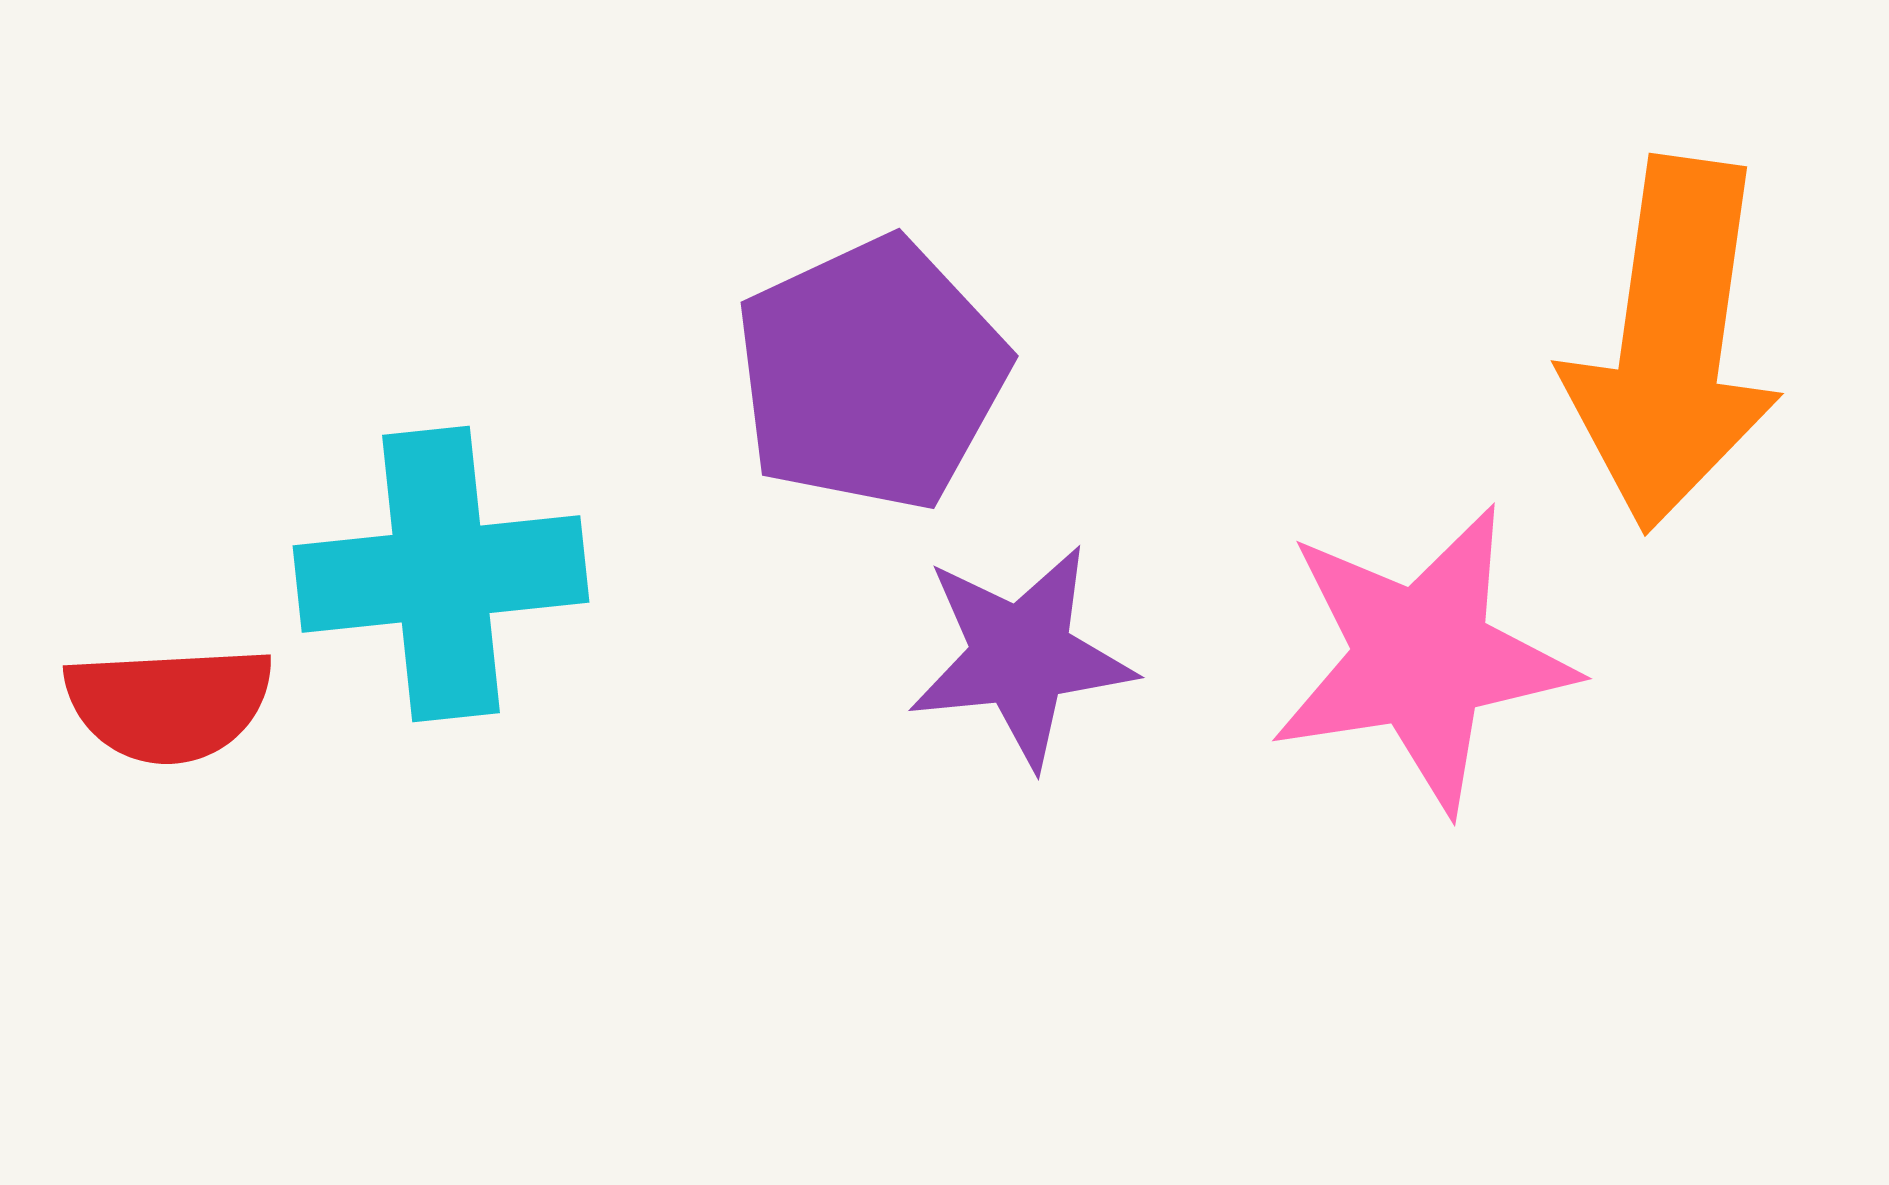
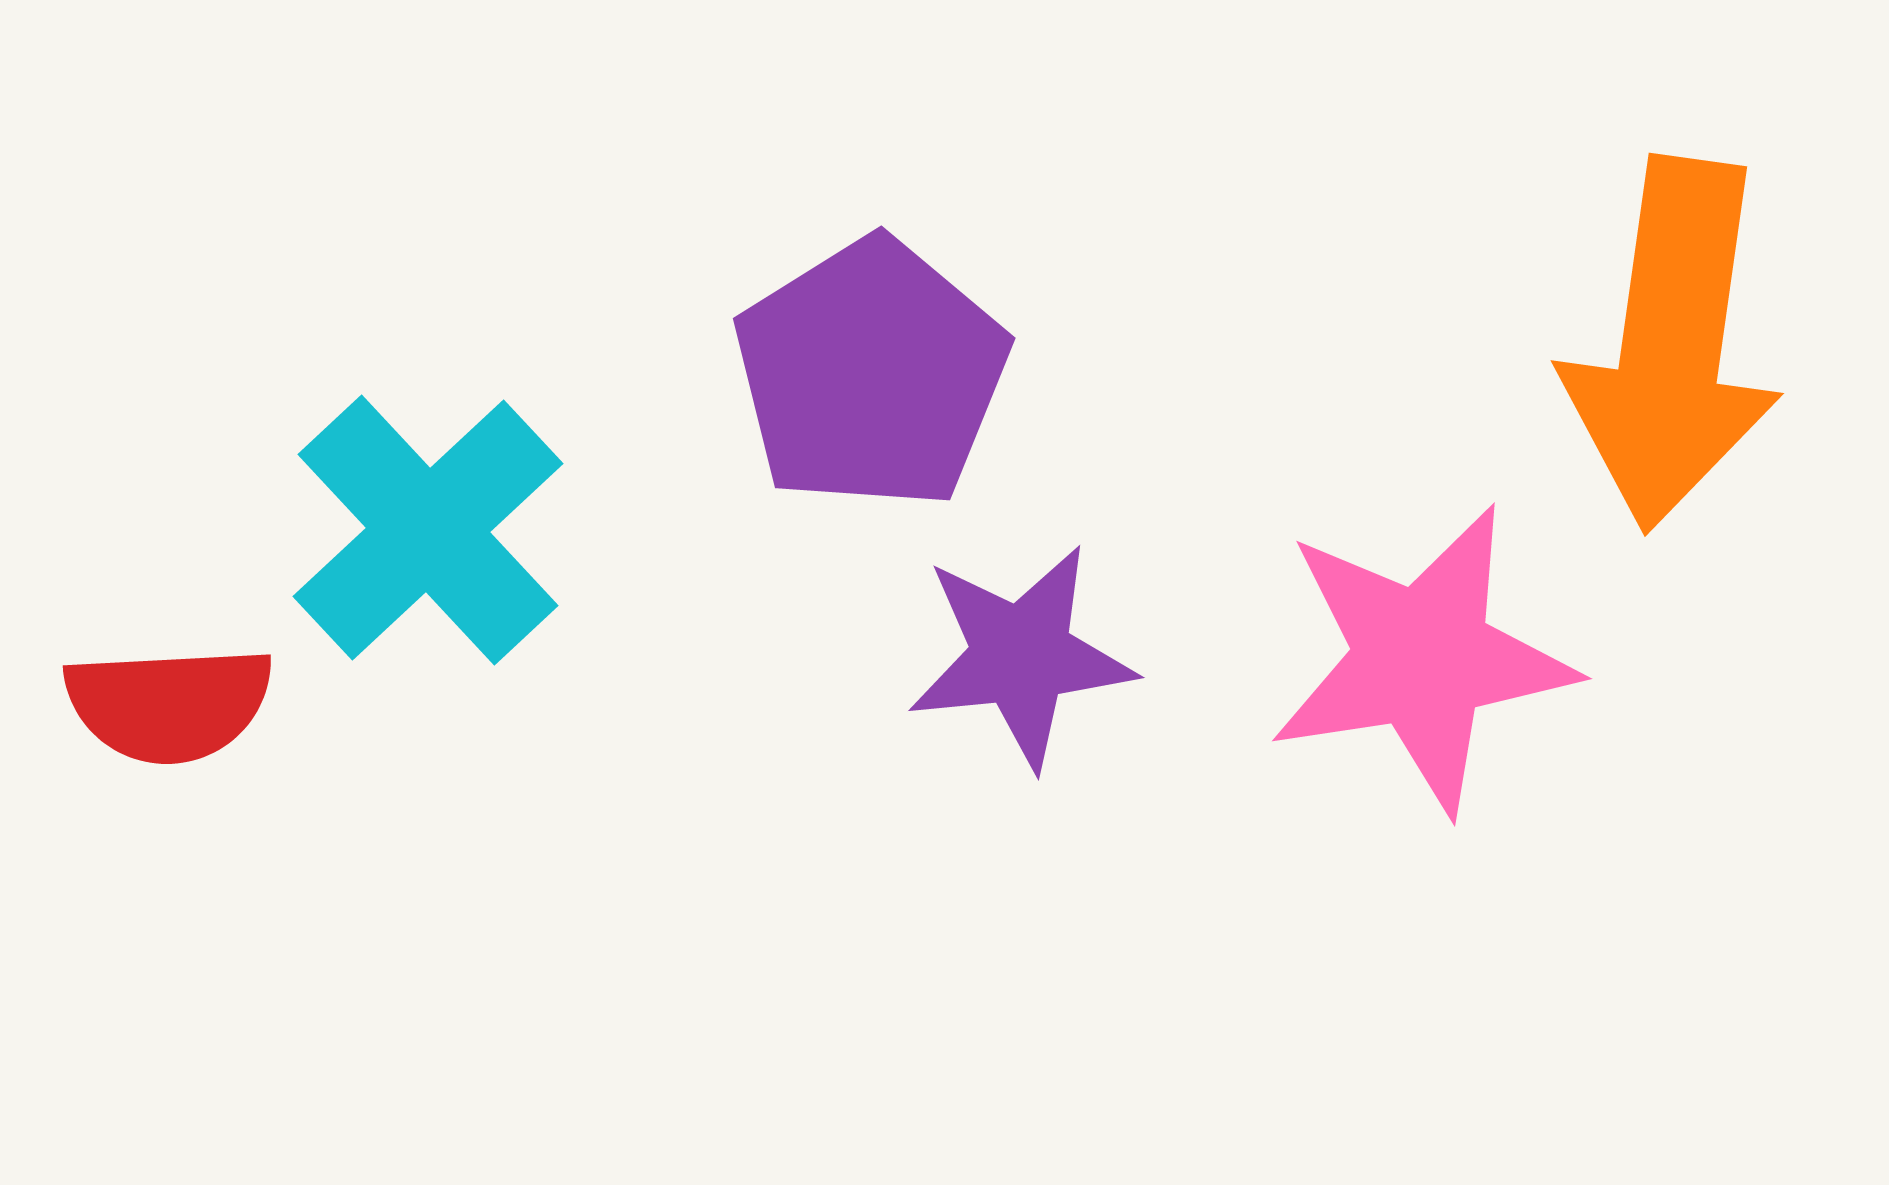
purple pentagon: rotated 7 degrees counterclockwise
cyan cross: moved 13 px left, 44 px up; rotated 37 degrees counterclockwise
